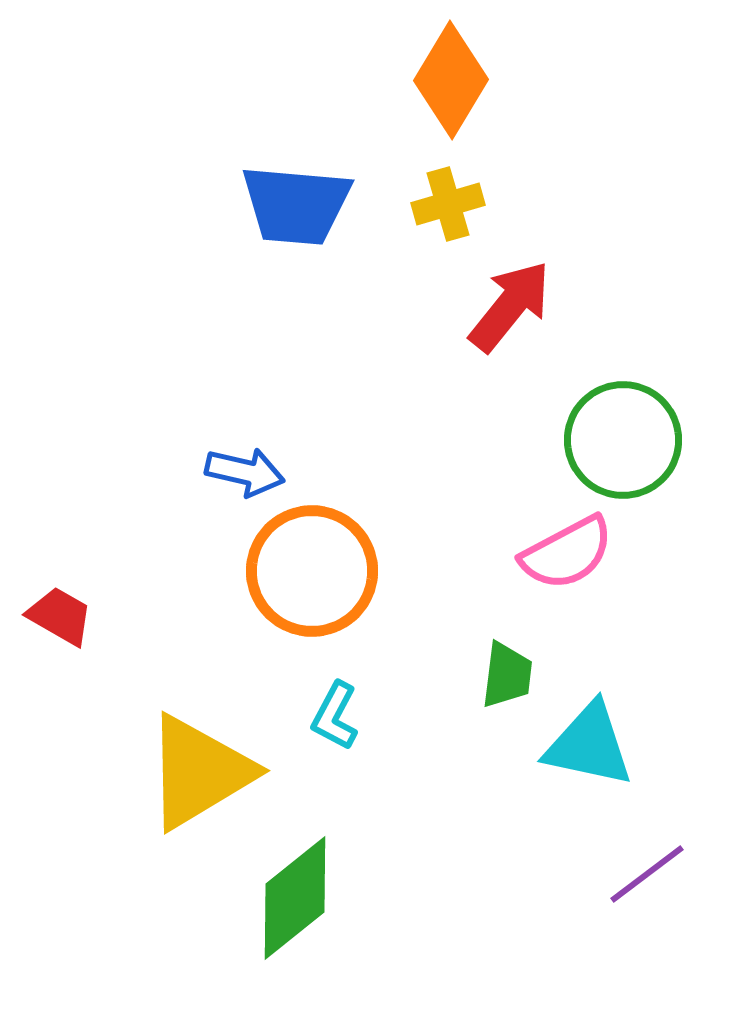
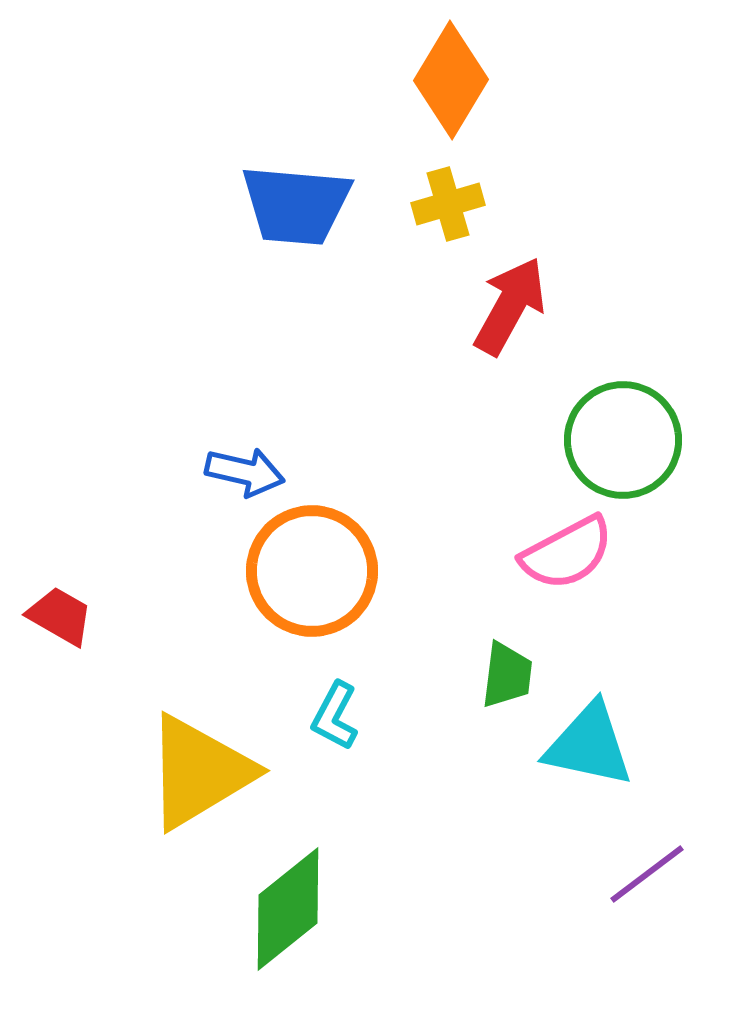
red arrow: rotated 10 degrees counterclockwise
green diamond: moved 7 px left, 11 px down
